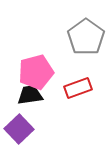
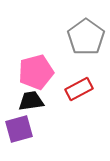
red rectangle: moved 1 px right, 1 px down; rotated 8 degrees counterclockwise
black trapezoid: moved 1 px right, 6 px down
purple square: rotated 28 degrees clockwise
